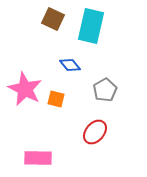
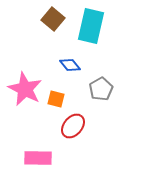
brown square: rotated 15 degrees clockwise
gray pentagon: moved 4 px left, 1 px up
red ellipse: moved 22 px left, 6 px up
